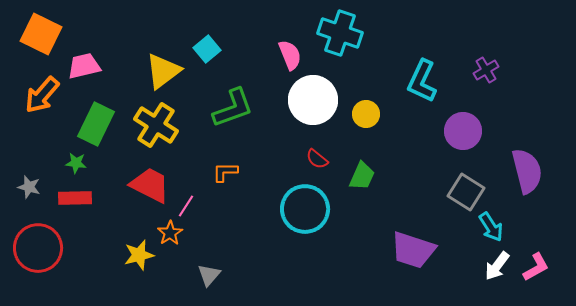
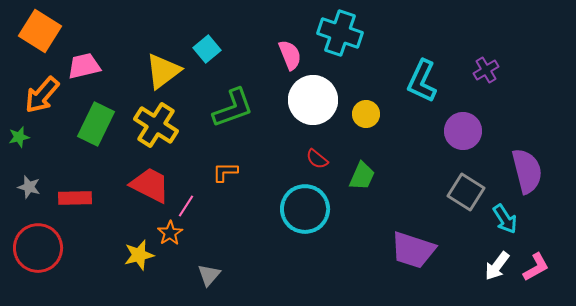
orange square: moved 1 px left, 3 px up; rotated 6 degrees clockwise
green star: moved 57 px left, 26 px up; rotated 20 degrees counterclockwise
cyan arrow: moved 14 px right, 8 px up
